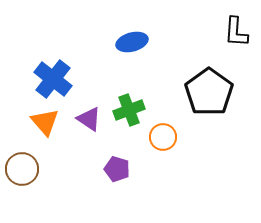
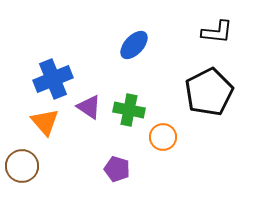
black L-shape: moved 19 px left; rotated 88 degrees counterclockwise
blue ellipse: moved 2 px right, 3 px down; rotated 32 degrees counterclockwise
blue cross: rotated 30 degrees clockwise
black pentagon: rotated 9 degrees clockwise
green cross: rotated 32 degrees clockwise
purple triangle: moved 12 px up
brown circle: moved 3 px up
